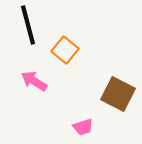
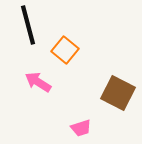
pink arrow: moved 4 px right, 1 px down
brown square: moved 1 px up
pink trapezoid: moved 2 px left, 1 px down
